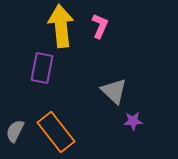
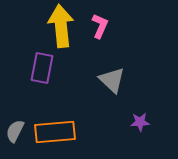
gray triangle: moved 2 px left, 11 px up
purple star: moved 7 px right, 1 px down
orange rectangle: moved 1 px left; rotated 57 degrees counterclockwise
